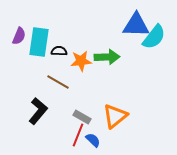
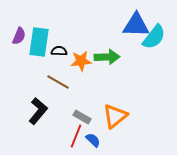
red line: moved 2 px left, 1 px down
